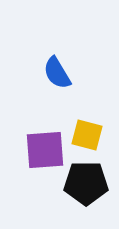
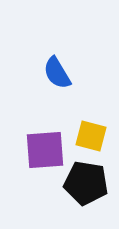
yellow square: moved 4 px right, 1 px down
black pentagon: rotated 9 degrees clockwise
